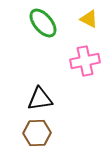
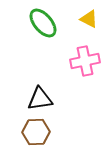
brown hexagon: moved 1 px left, 1 px up
